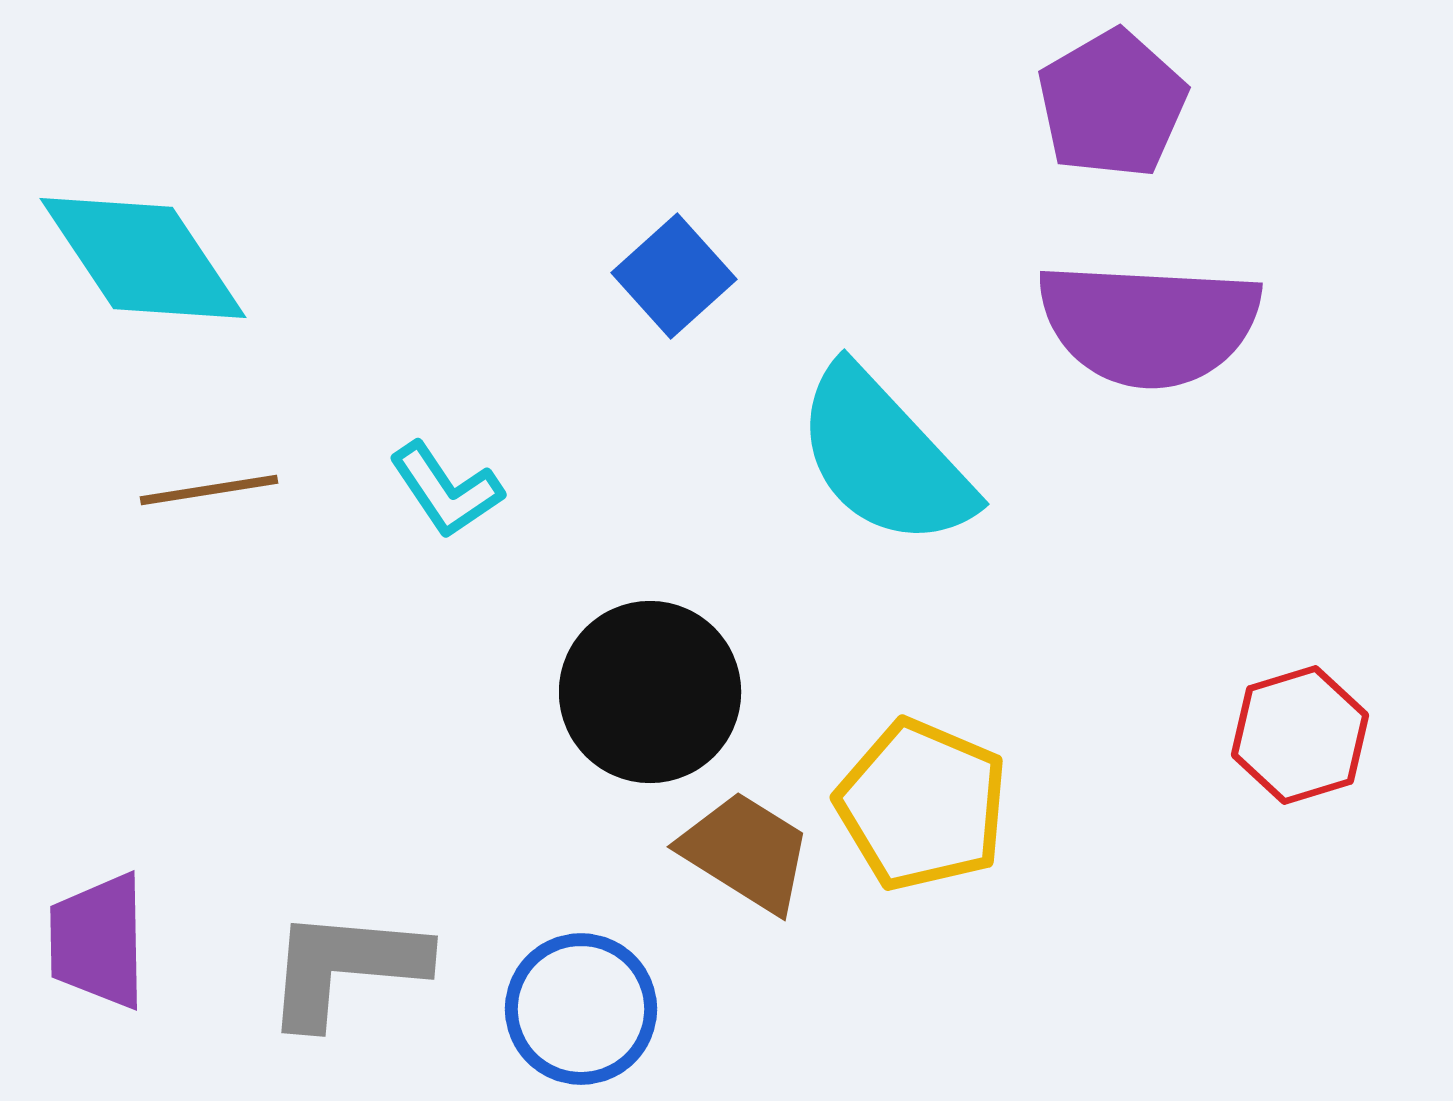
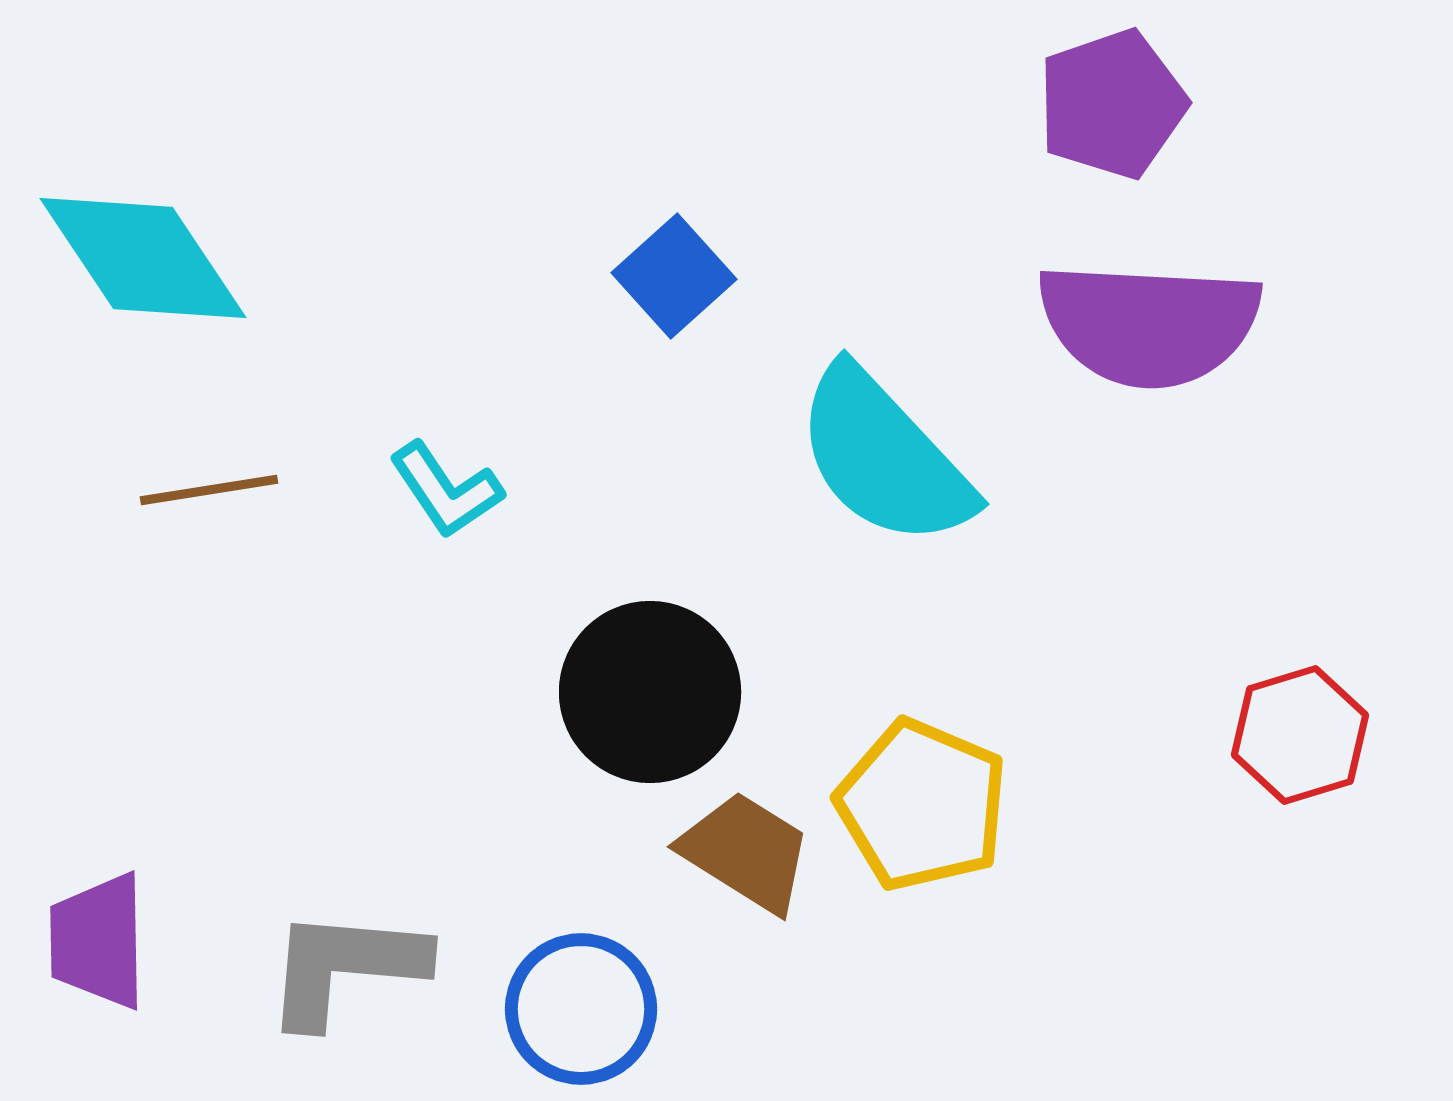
purple pentagon: rotated 11 degrees clockwise
